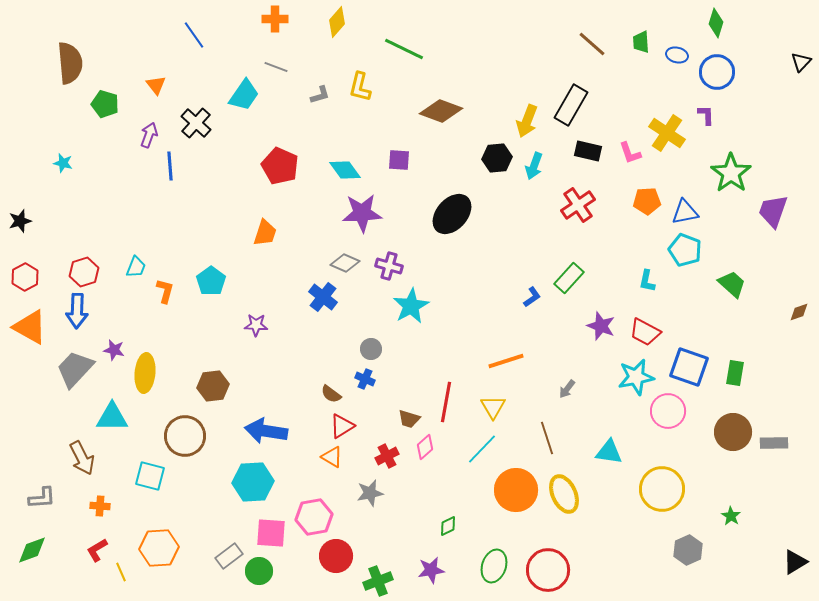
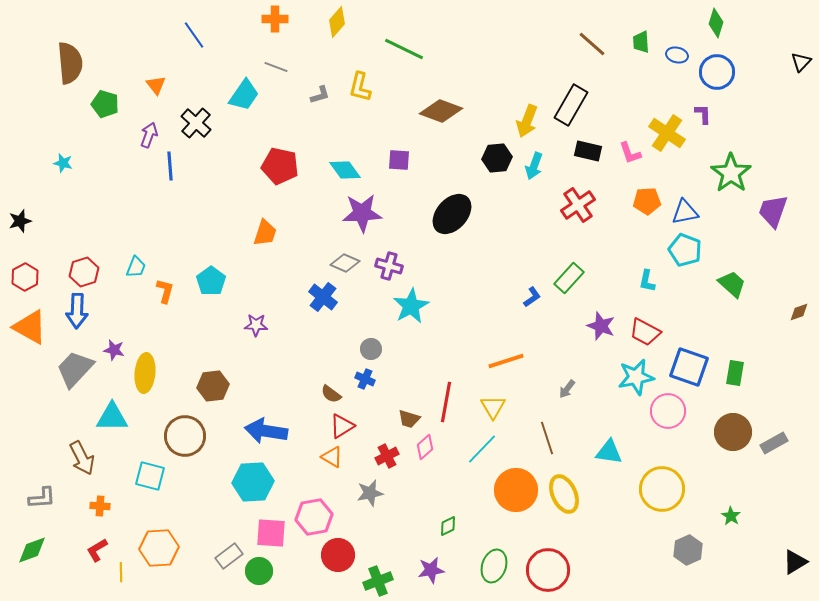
purple L-shape at (706, 115): moved 3 px left, 1 px up
red pentagon at (280, 166): rotated 12 degrees counterclockwise
gray rectangle at (774, 443): rotated 28 degrees counterclockwise
red circle at (336, 556): moved 2 px right, 1 px up
yellow line at (121, 572): rotated 24 degrees clockwise
